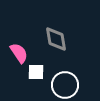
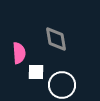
pink semicircle: rotated 30 degrees clockwise
white circle: moved 3 px left
